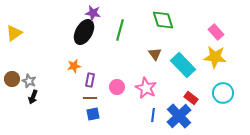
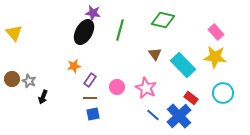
green diamond: rotated 60 degrees counterclockwise
yellow triangle: rotated 36 degrees counterclockwise
purple rectangle: rotated 24 degrees clockwise
black arrow: moved 10 px right
blue line: rotated 56 degrees counterclockwise
